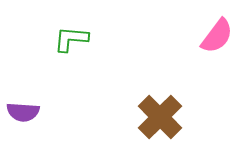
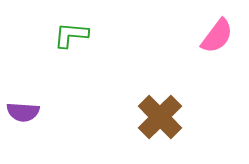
green L-shape: moved 4 px up
